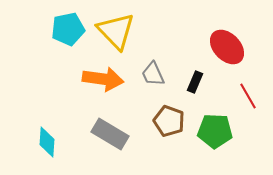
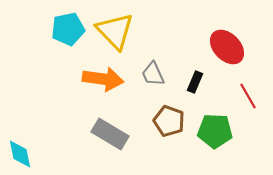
yellow triangle: moved 1 px left
cyan diamond: moved 27 px left, 12 px down; rotated 16 degrees counterclockwise
